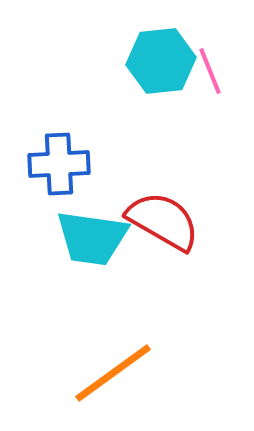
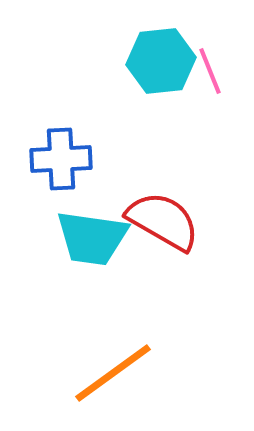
blue cross: moved 2 px right, 5 px up
